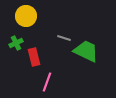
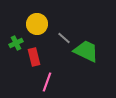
yellow circle: moved 11 px right, 8 px down
gray line: rotated 24 degrees clockwise
